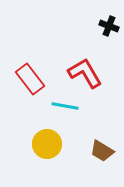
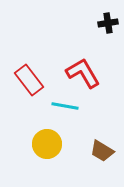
black cross: moved 1 px left, 3 px up; rotated 30 degrees counterclockwise
red L-shape: moved 2 px left
red rectangle: moved 1 px left, 1 px down
